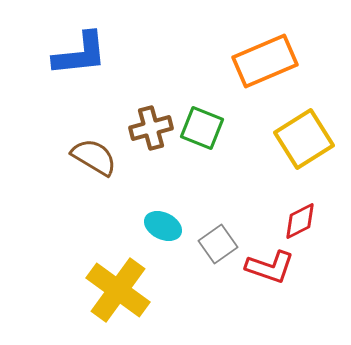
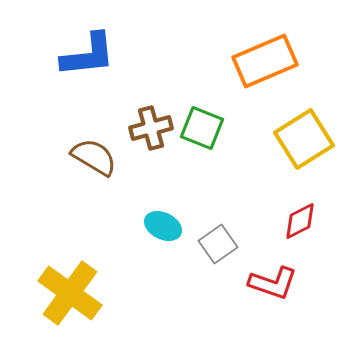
blue L-shape: moved 8 px right, 1 px down
red L-shape: moved 3 px right, 16 px down
yellow cross: moved 48 px left, 3 px down
